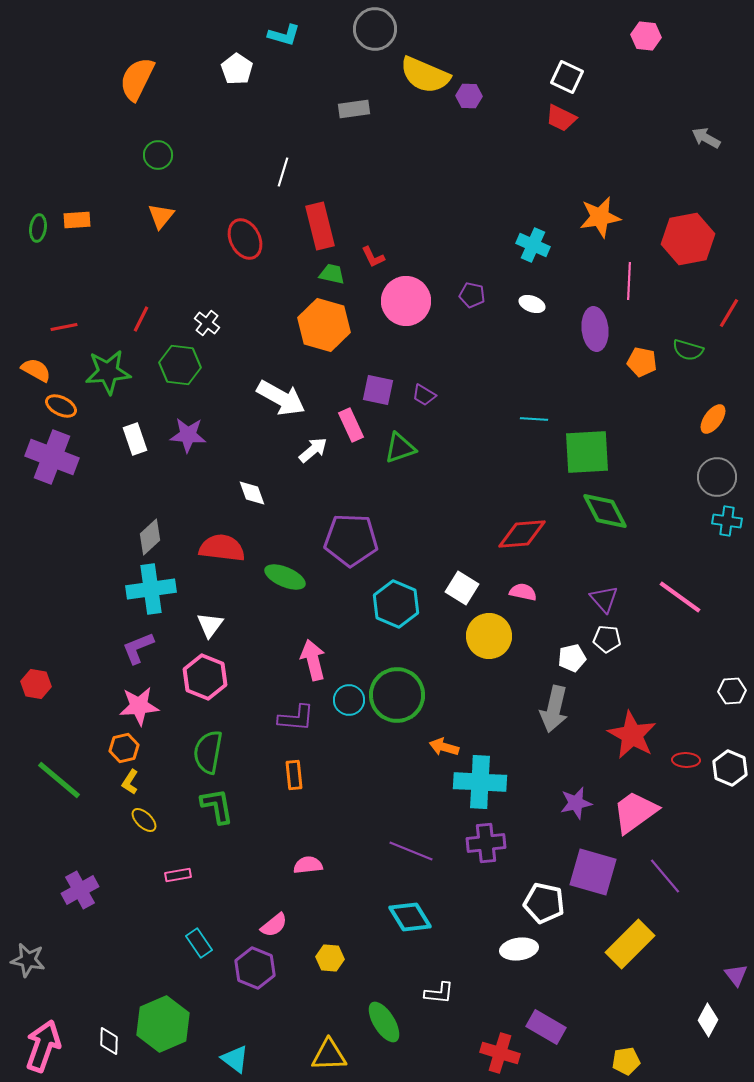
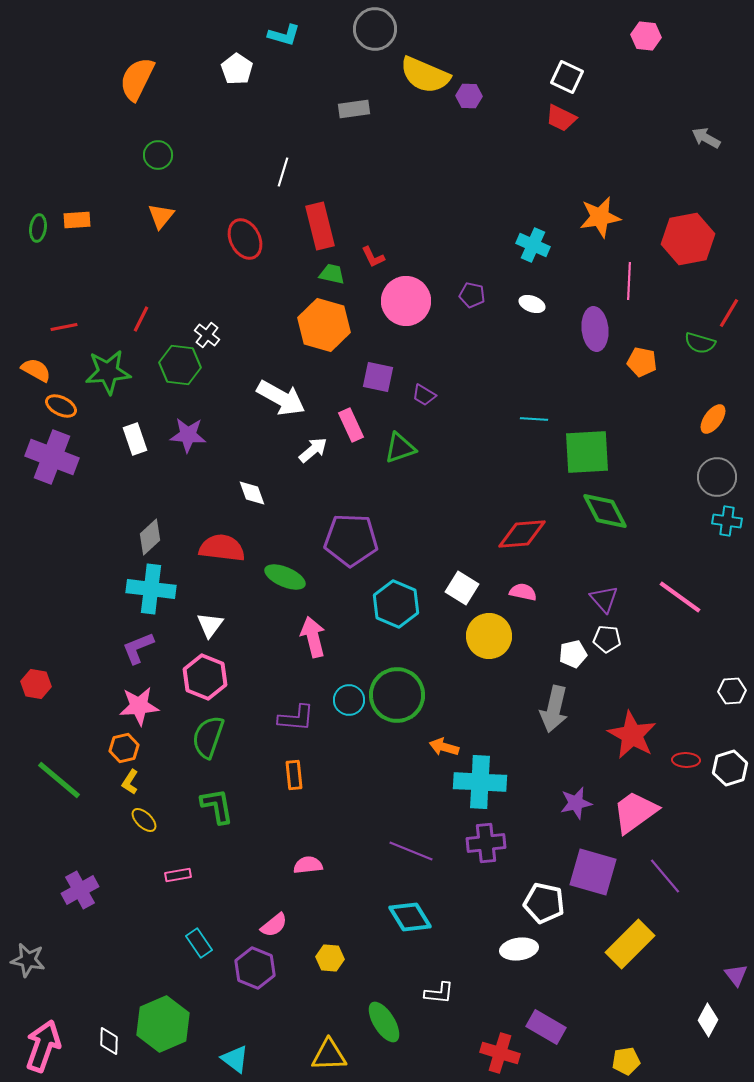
white cross at (207, 323): moved 12 px down
green semicircle at (688, 350): moved 12 px right, 7 px up
purple square at (378, 390): moved 13 px up
cyan cross at (151, 589): rotated 15 degrees clockwise
white pentagon at (572, 658): moved 1 px right, 4 px up
pink arrow at (313, 660): moved 23 px up
green semicircle at (208, 752): moved 15 px up; rotated 9 degrees clockwise
white hexagon at (730, 768): rotated 20 degrees clockwise
